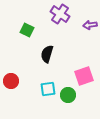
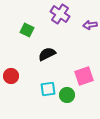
black semicircle: rotated 48 degrees clockwise
red circle: moved 5 px up
green circle: moved 1 px left
